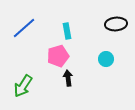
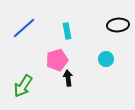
black ellipse: moved 2 px right, 1 px down
pink pentagon: moved 1 px left, 4 px down
